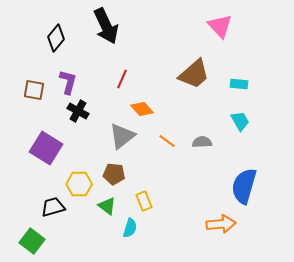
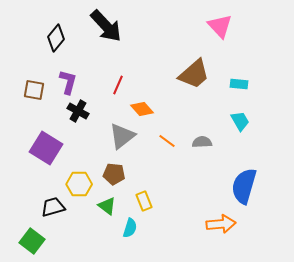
black arrow: rotated 18 degrees counterclockwise
red line: moved 4 px left, 6 px down
